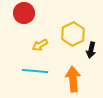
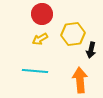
red circle: moved 18 px right, 1 px down
yellow hexagon: rotated 20 degrees clockwise
yellow arrow: moved 6 px up
orange arrow: moved 7 px right, 1 px down
